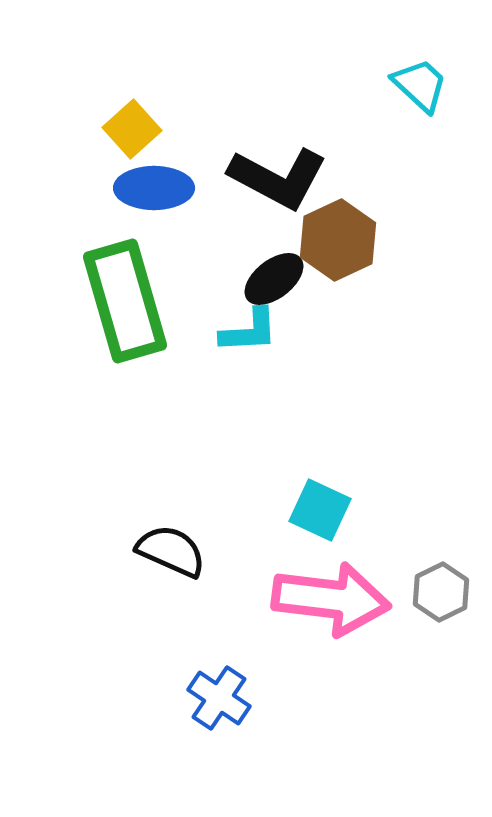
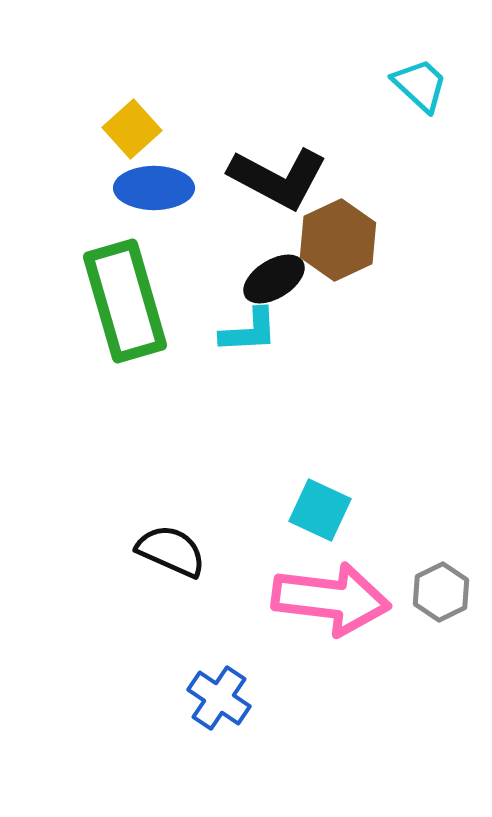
black ellipse: rotated 6 degrees clockwise
